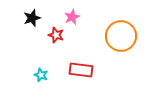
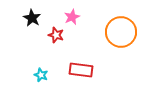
black star: rotated 24 degrees counterclockwise
orange circle: moved 4 px up
